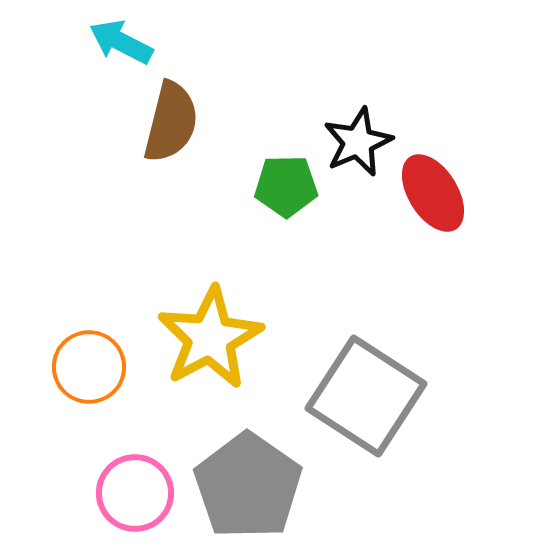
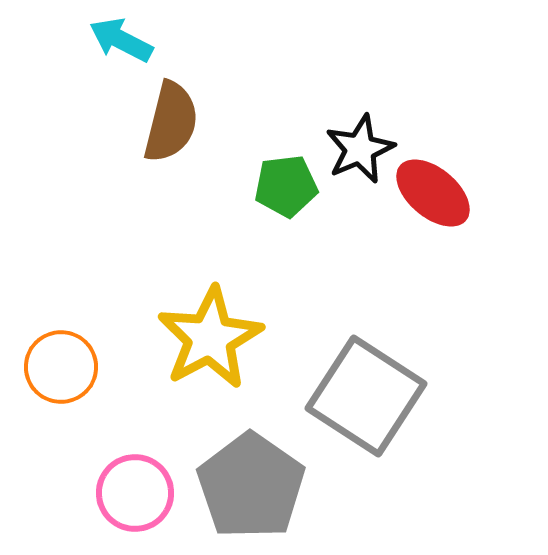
cyan arrow: moved 2 px up
black star: moved 2 px right, 7 px down
green pentagon: rotated 6 degrees counterclockwise
red ellipse: rotated 18 degrees counterclockwise
orange circle: moved 28 px left
gray pentagon: moved 3 px right
